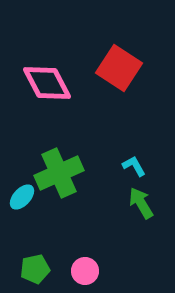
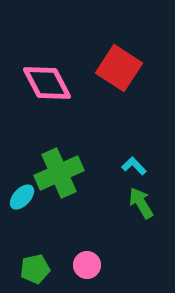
cyan L-shape: rotated 15 degrees counterclockwise
pink circle: moved 2 px right, 6 px up
